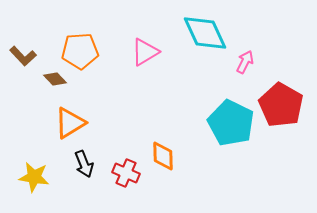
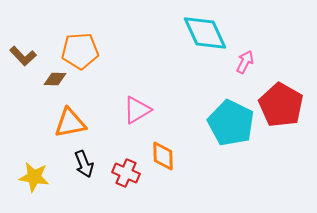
pink triangle: moved 8 px left, 58 px down
brown diamond: rotated 45 degrees counterclockwise
orange triangle: rotated 20 degrees clockwise
